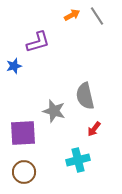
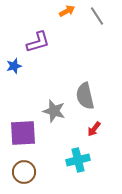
orange arrow: moved 5 px left, 4 px up
